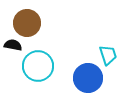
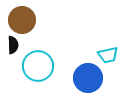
brown circle: moved 5 px left, 3 px up
black semicircle: rotated 78 degrees clockwise
cyan trapezoid: rotated 95 degrees clockwise
